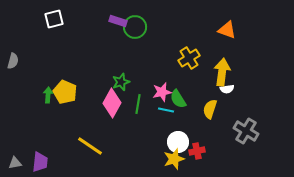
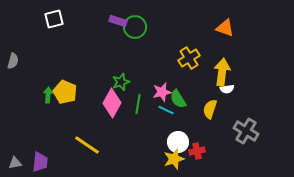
orange triangle: moved 2 px left, 2 px up
cyan line: rotated 14 degrees clockwise
yellow line: moved 3 px left, 1 px up
